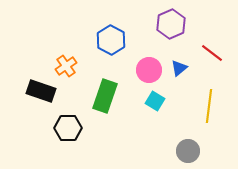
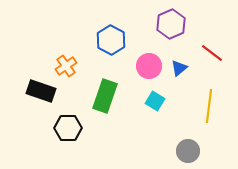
pink circle: moved 4 px up
